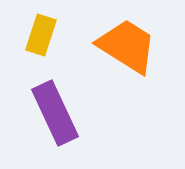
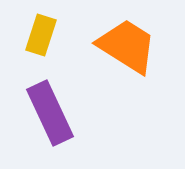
purple rectangle: moved 5 px left
